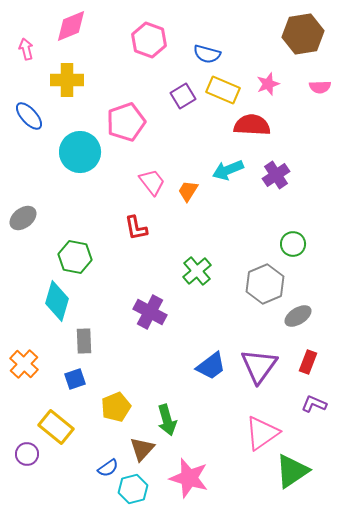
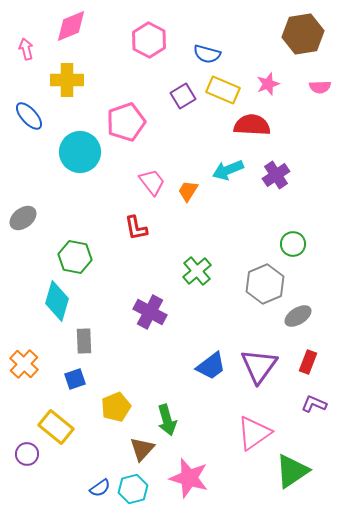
pink hexagon at (149, 40): rotated 8 degrees clockwise
pink triangle at (262, 433): moved 8 px left
blue semicircle at (108, 468): moved 8 px left, 20 px down
